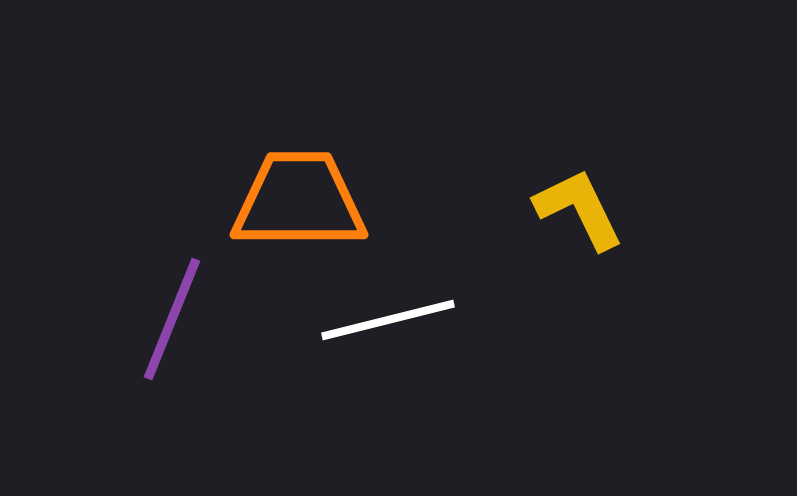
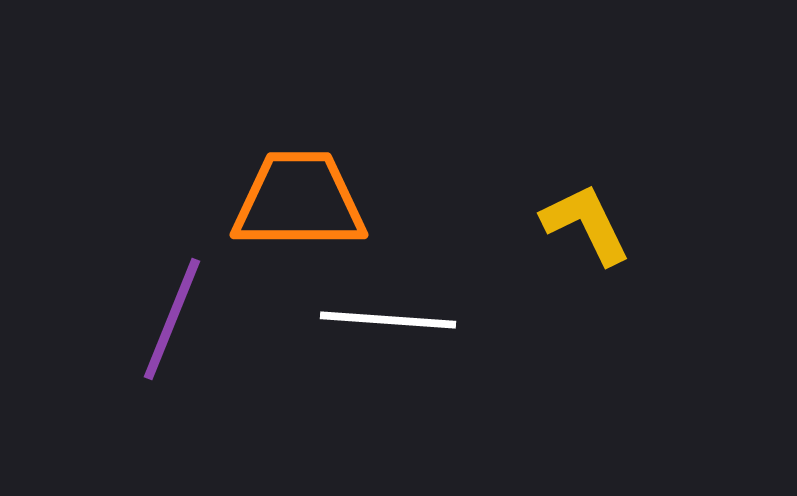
yellow L-shape: moved 7 px right, 15 px down
white line: rotated 18 degrees clockwise
